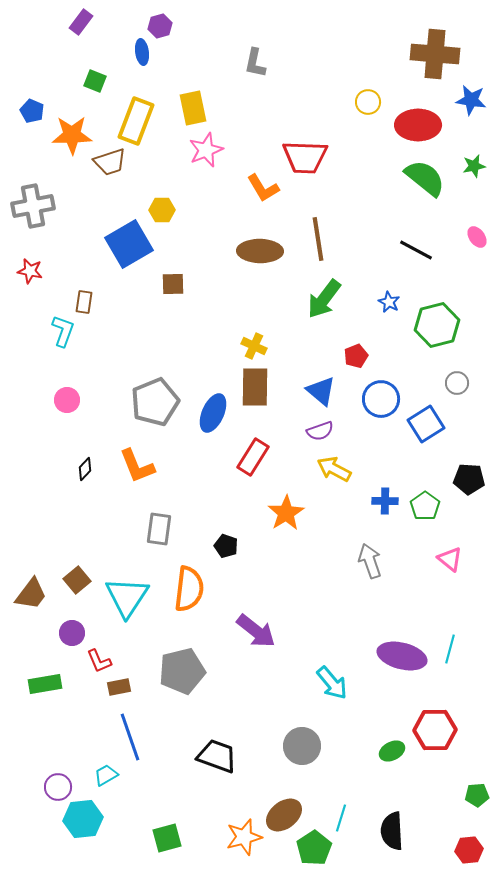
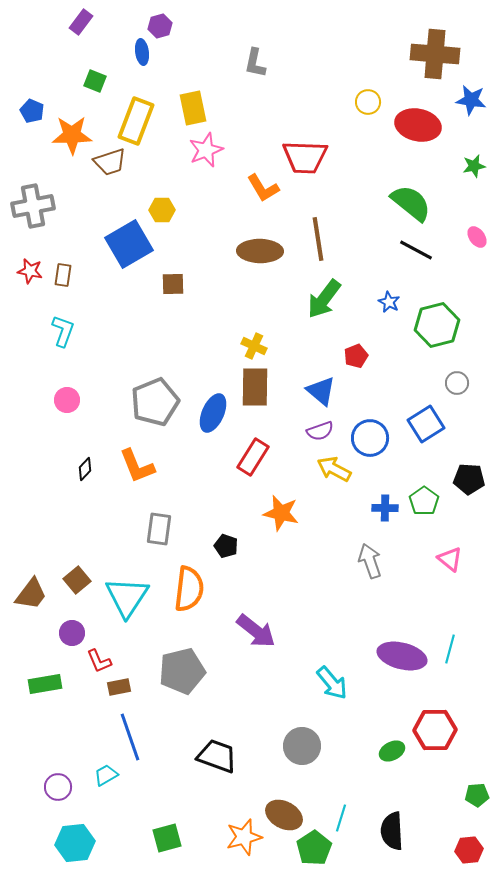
red ellipse at (418, 125): rotated 12 degrees clockwise
green semicircle at (425, 178): moved 14 px left, 25 px down
brown rectangle at (84, 302): moved 21 px left, 27 px up
blue circle at (381, 399): moved 11 px left, 39 px down
blue cross at (385, 501): moved 7 px down
green pentagon at (425, 506): moved 1 px left, 5 px up
orange star at (286, 513): moved 5 px left; rotated 27 degrees counterclockwise
brown ellipse at (284, 815): rotated 66 degrees clockwise
cyan hexagon at (83, 819): moved 8 px left, 24 px down
